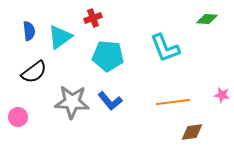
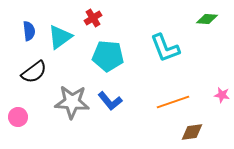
red cross: rotated 12 degrees counterclockwise
orange line: rotated 12 degrees counterclockwise
